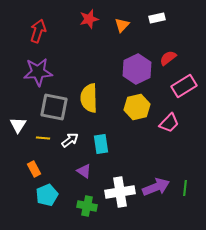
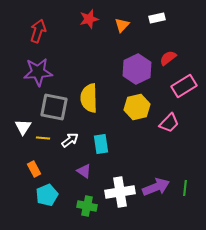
white triangle: moved 5 px right, 2 px down
